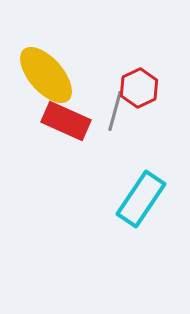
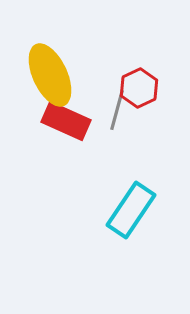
yellow ellipse: moved 4 px right; rotated 16 degrees clockwise
gray line: moved 2 px right, 1 px up
cyan rectangle: moved 10 px left, 11 px down
